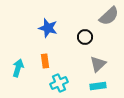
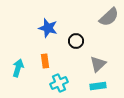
gray semicircle: moved 1 px down
black circle: moved 9 px left, 4 px down
